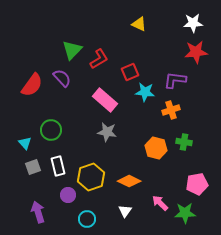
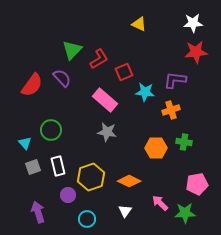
red square: moved 6 px left
orange hexagon: rotated 15 degrees counterclockwise
